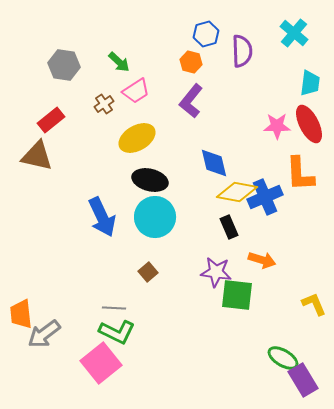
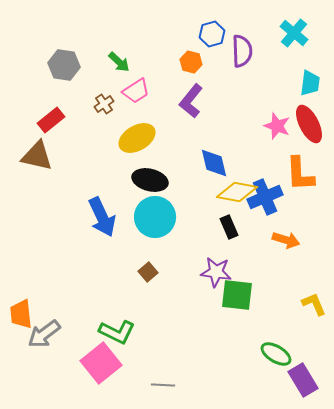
blue hexagon: moved 6 px right
pink star: rotated 20 degrees clockwise
orange arrow: moved 24 px right, 20 px up
gray line: moved 49 px right, 77 px down
green ellipse: moved 7 px left, 4 px up
